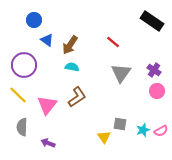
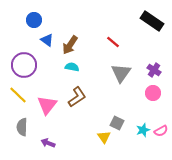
pink circle: moved 4 px left, 2 px down
gray square: moved 3 px left, 1 px up; rotated 16 degrees clockwise
